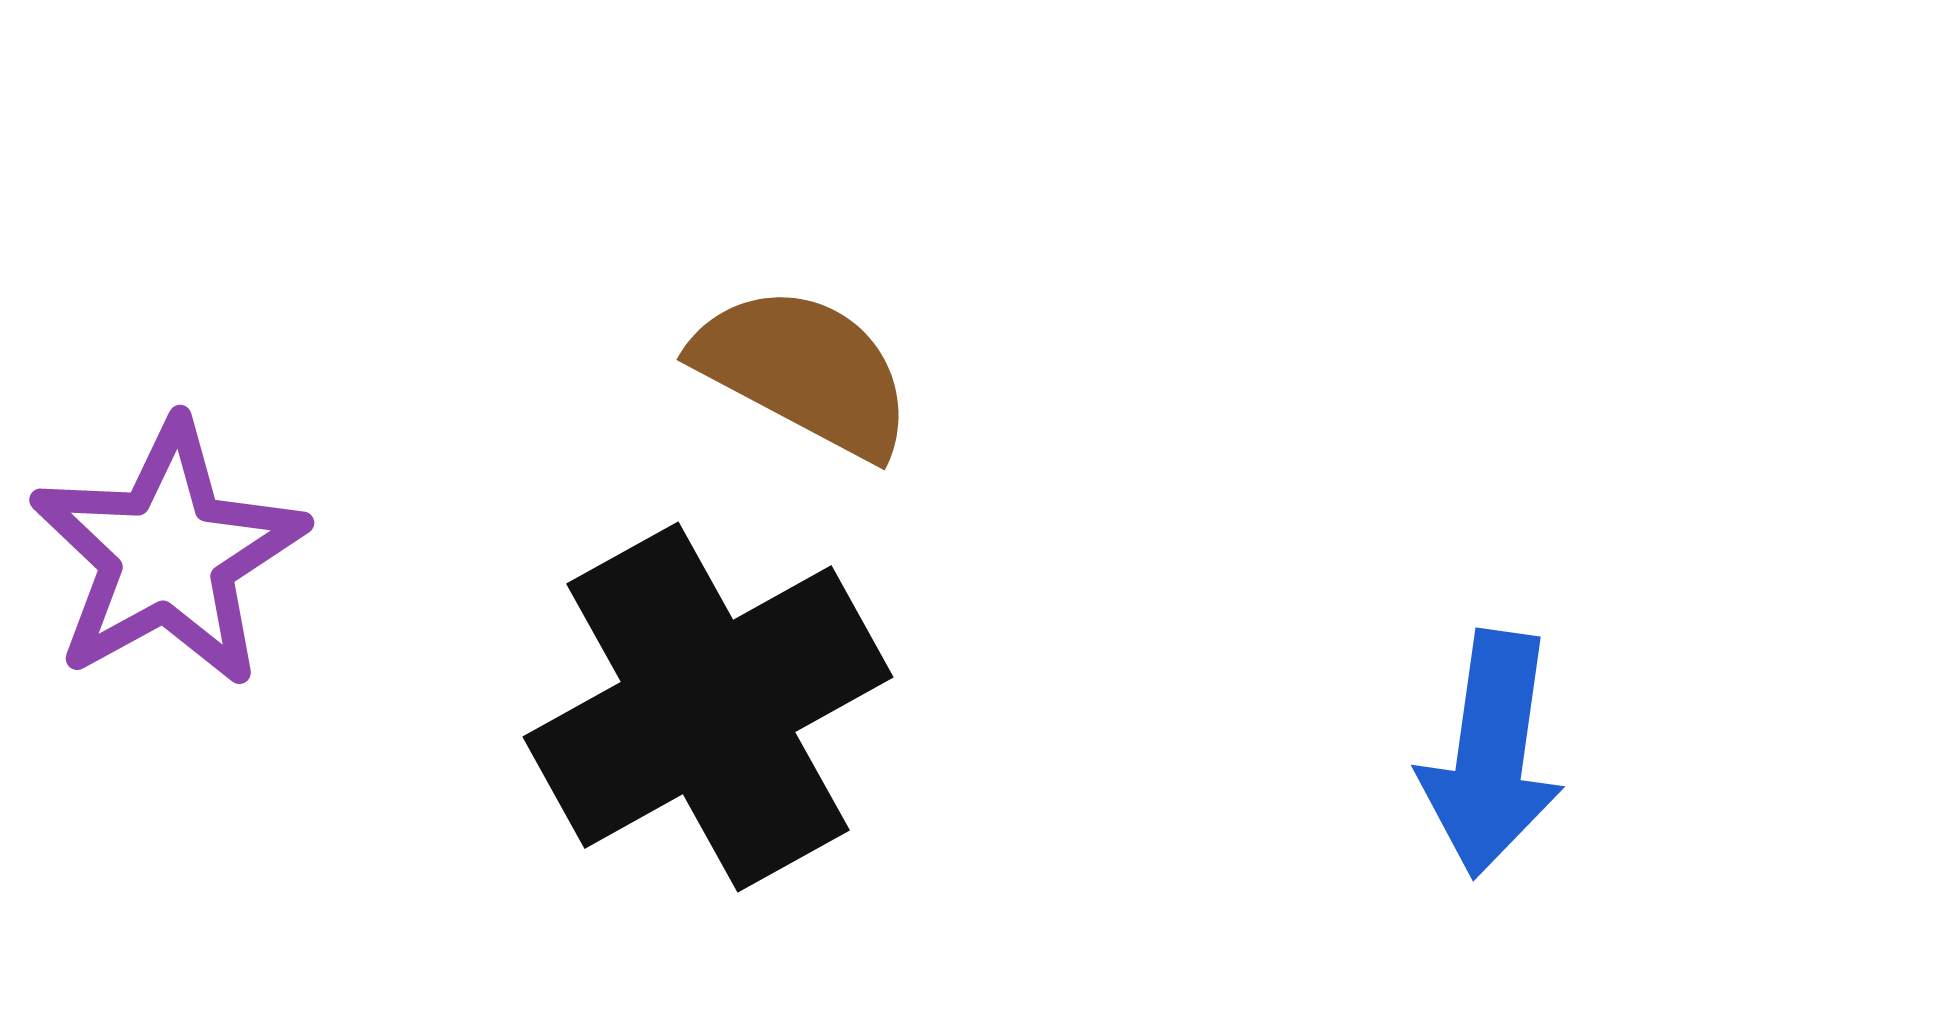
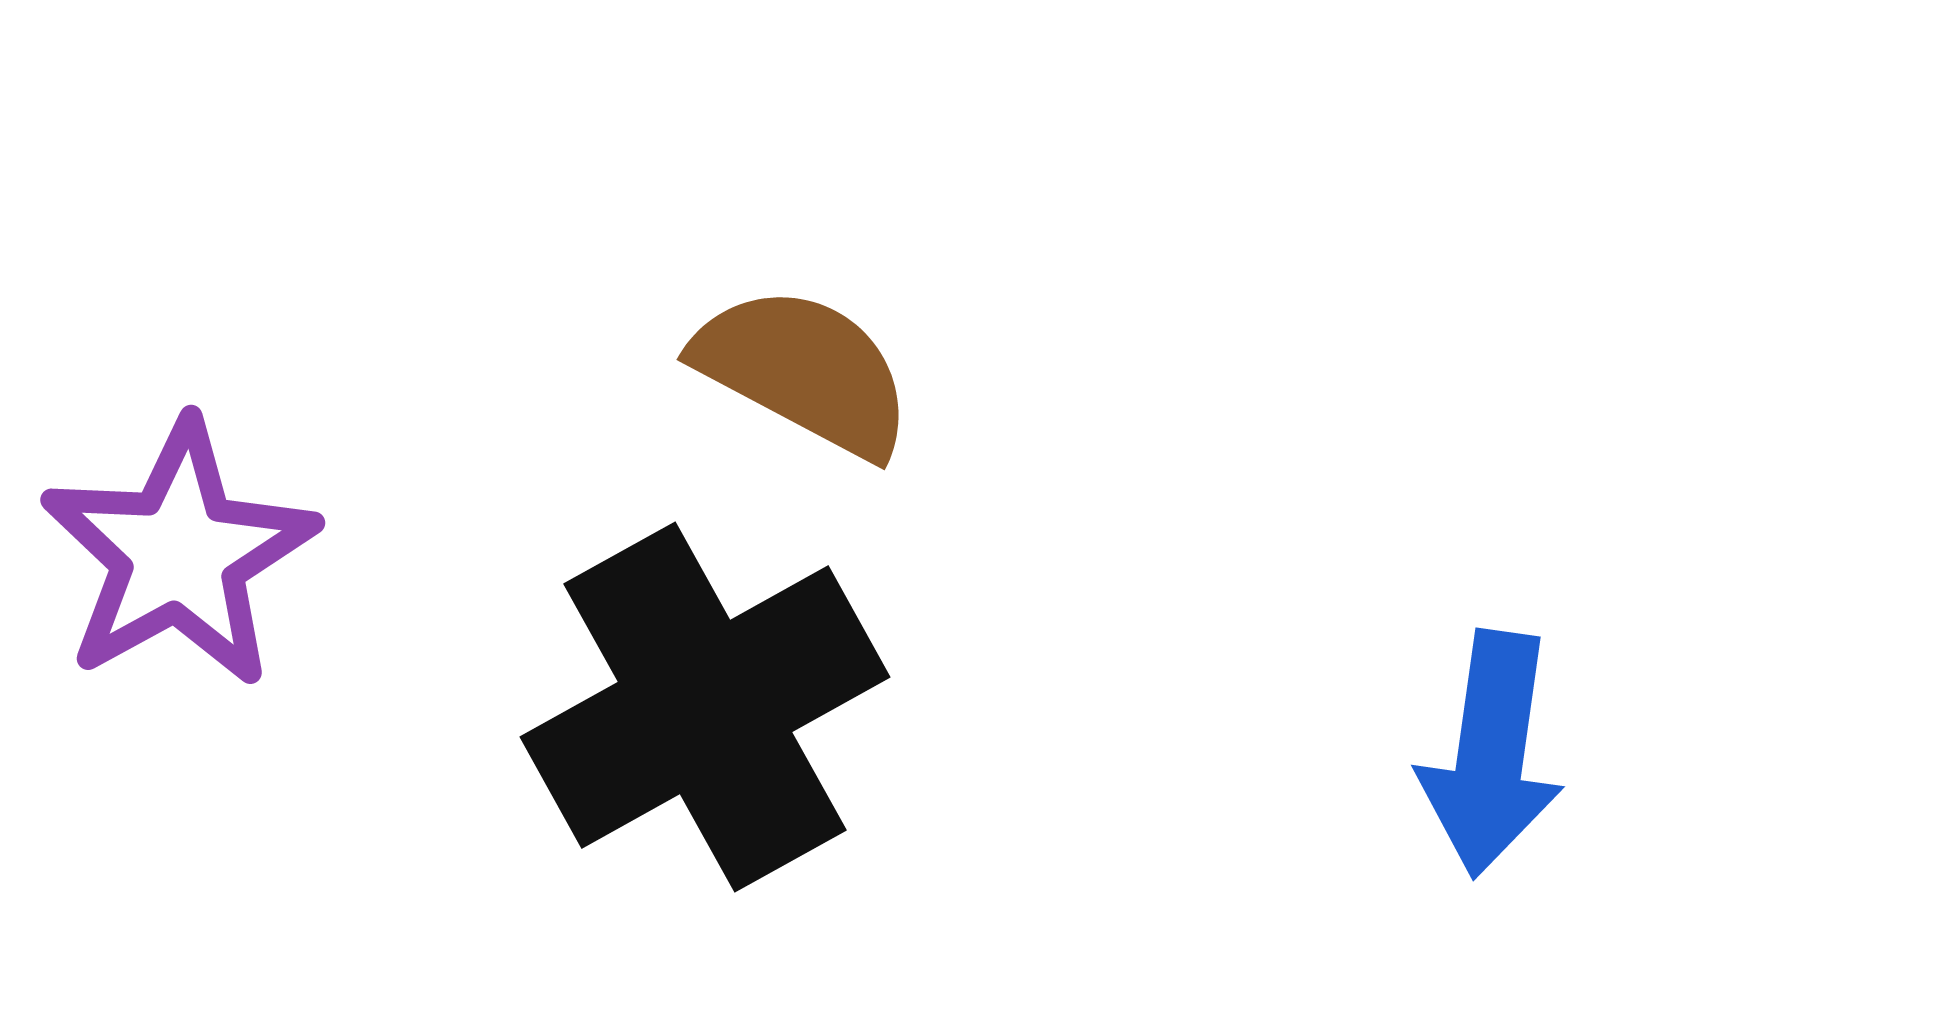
purple star: moved 11 px right
black cross: moved 3 px left
